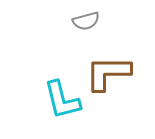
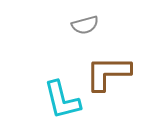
gray semicircle: moved 1 px left, 4 px down
